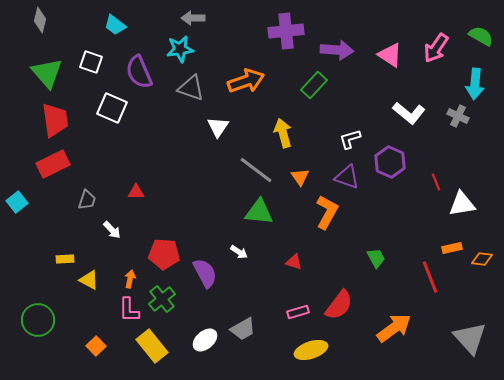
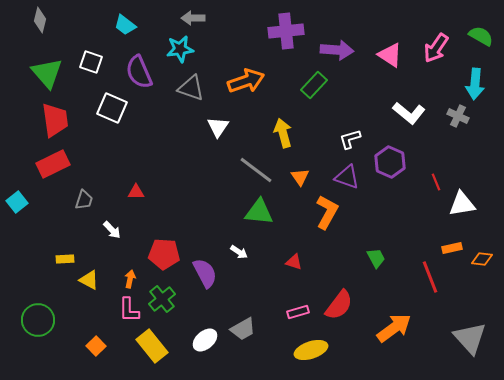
cyan trapezoid at (115, 25): moved 10 px right
gray trapezoid at (87, 200): moved 3 px left
